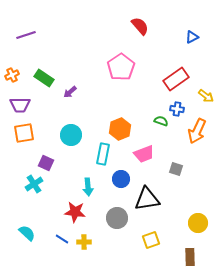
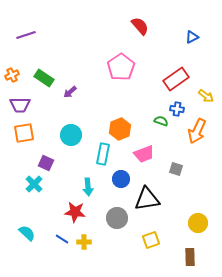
cyan cross: rotated 12 degrees counterclockwise
